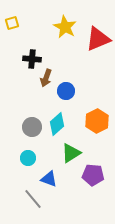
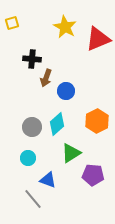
blue triangle: moved 1 px left, 1 px down
